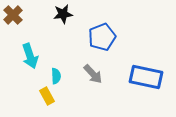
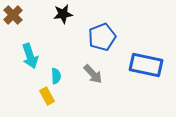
blue rectangle: moved 12 px up
